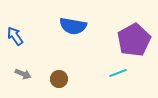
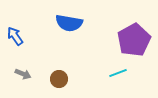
blue semicircle: moved 4 px left, 3 px up
